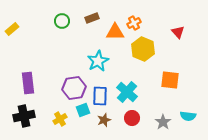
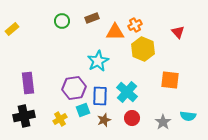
orange cross: moved 1 px right, 2 px down
